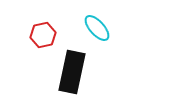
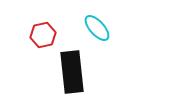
black rectangle: rotated 18 degrees counterclockwise
